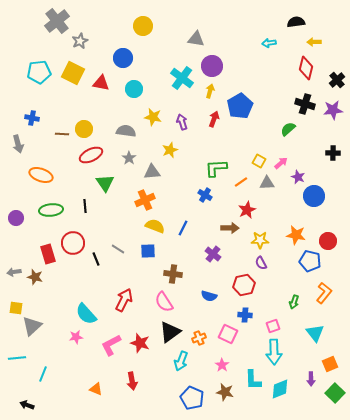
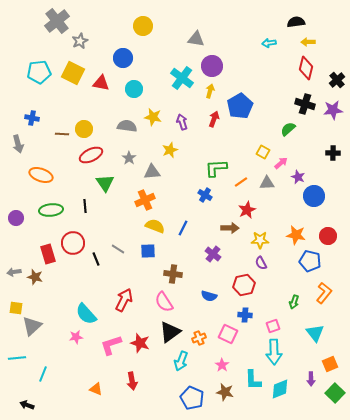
yellow arrow at (314, 42): moved 6 px left
gray semicircle at (126, 131): moved 1 px right, 5 px up
yellow square at (259, 161): moved 4 px right, 9 px up
red circle at (328, 241): moved 5 px up
pink L-shape at (111, 345): rotated 10 degrees clockwise
